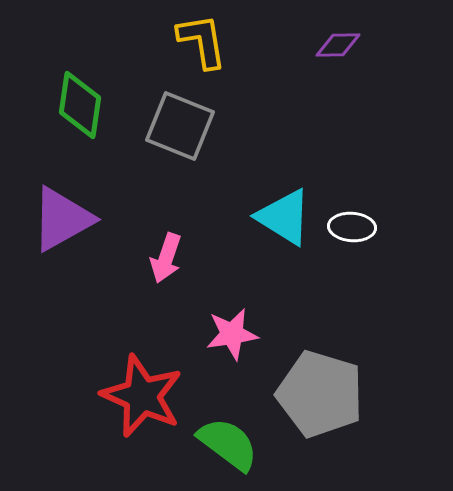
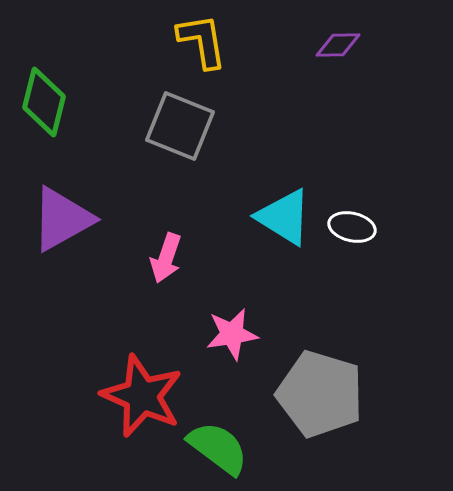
green diamond: moved 36 px left, 3 px up; rotated 6 degrees clockwise
white ellipse: rotated 9 degrees clockwise
green semicircle: moved 10 px left, 4 px down
